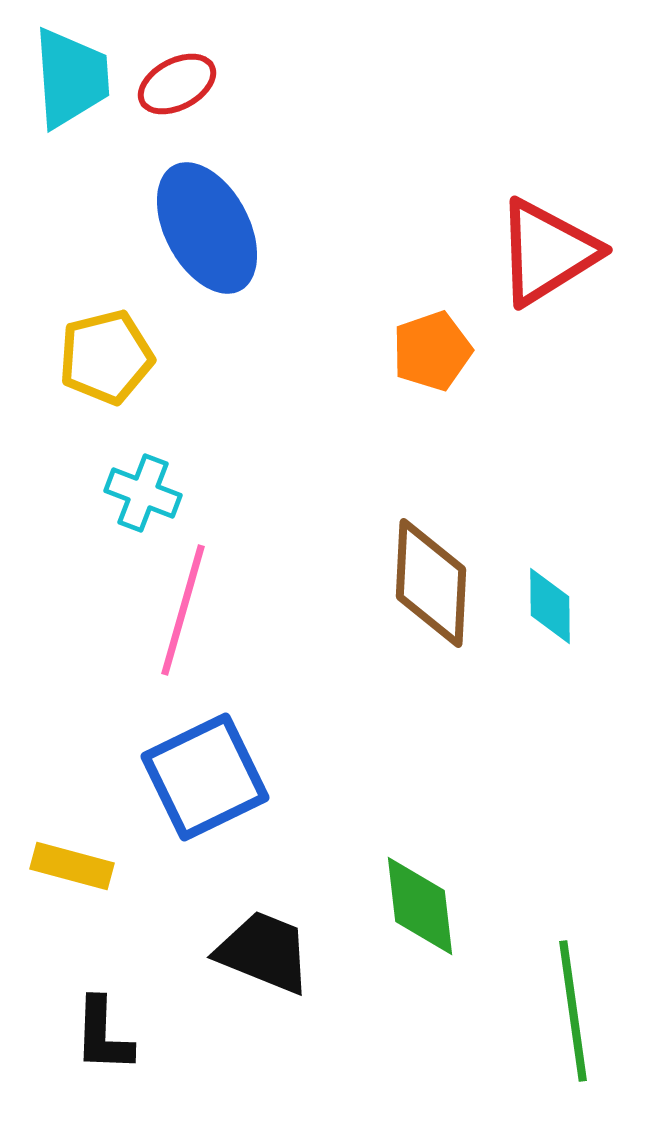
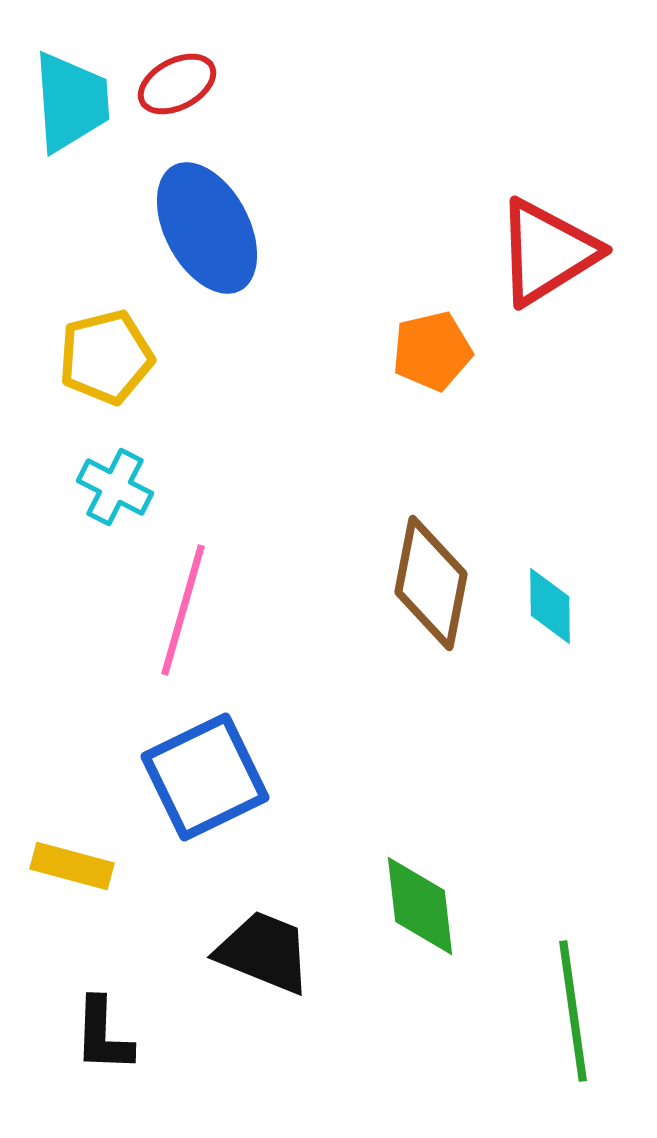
cyan trapezoid: moved 24 px down
orange pentagon: rotated 6 degrees clockwise
cyan cross: moved 28 px left, 6 px up; rotated 6 degrees clockwise
brown diamond: rotated 8 degrees clockwise
